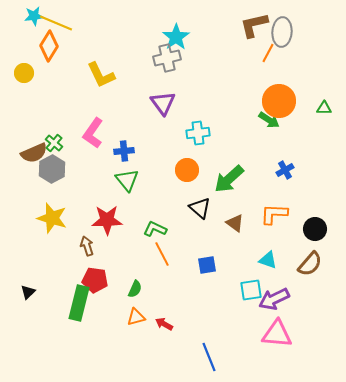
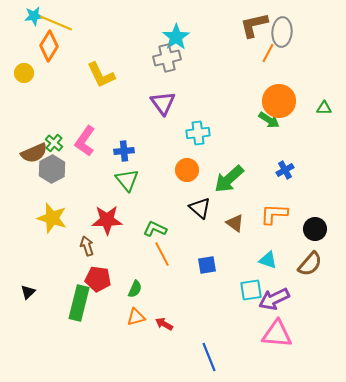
pink L-shape at (93, 133): moved 8 px left, 8 px down
red pentagon at (95, 280): moved 3 px right, 1 px up
